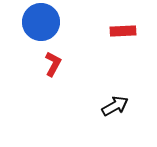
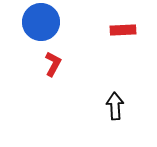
red rectangle: moved 1 px up
black arrow: rotated 64 degrees counterclockwise
